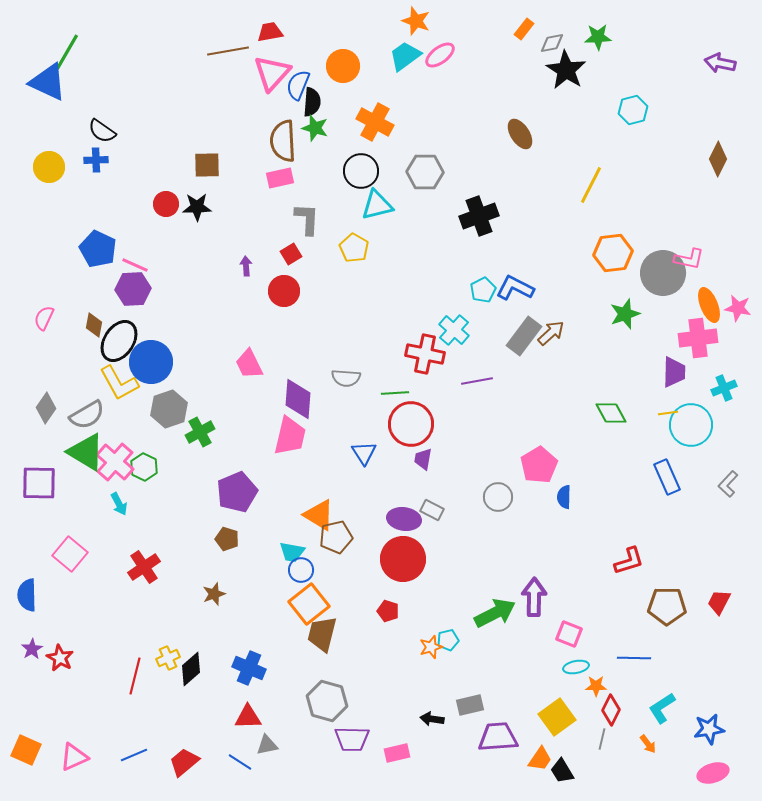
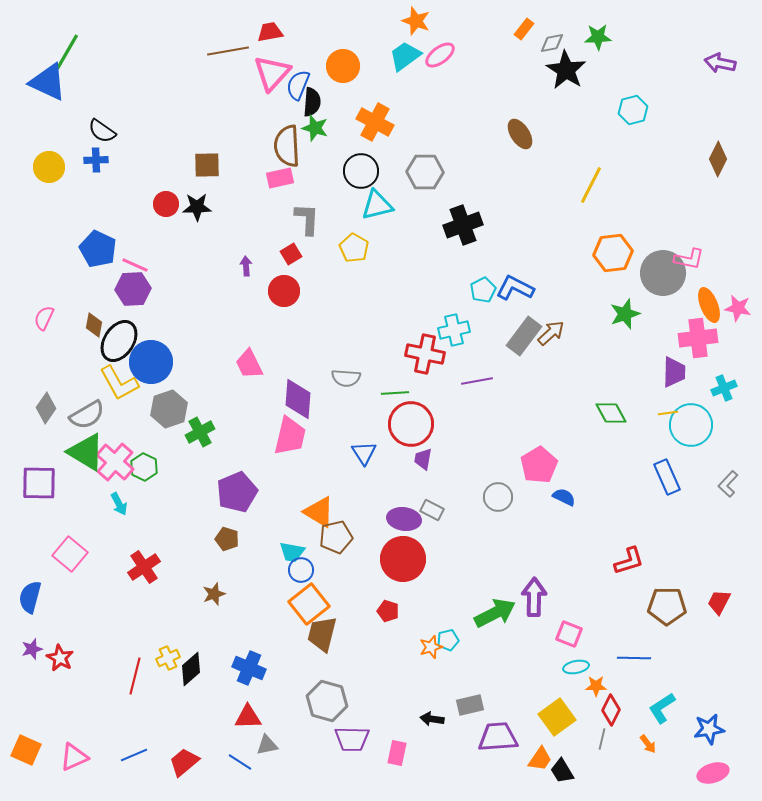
brown semicircle at (283, 141): moved 4 px right, 5 px down
black cross at (479, 216): moved 16 px left, 9 px down
cyan cross at (454, 330): rotated 36 degrees clockwise
blue semicircle at (564, 497): rotated 115 degrees clockwise
orange triangle at (319, 515): moved 3 px up
blue semicircle at (27, 595): moved 3 px right, 2 px down; rotated 16 degrees clockwise
purple star at (32, 649): rotated 15 degrees clockwise
pink rectangle at (397, 753): rotated 65 degrees counterclockwise
